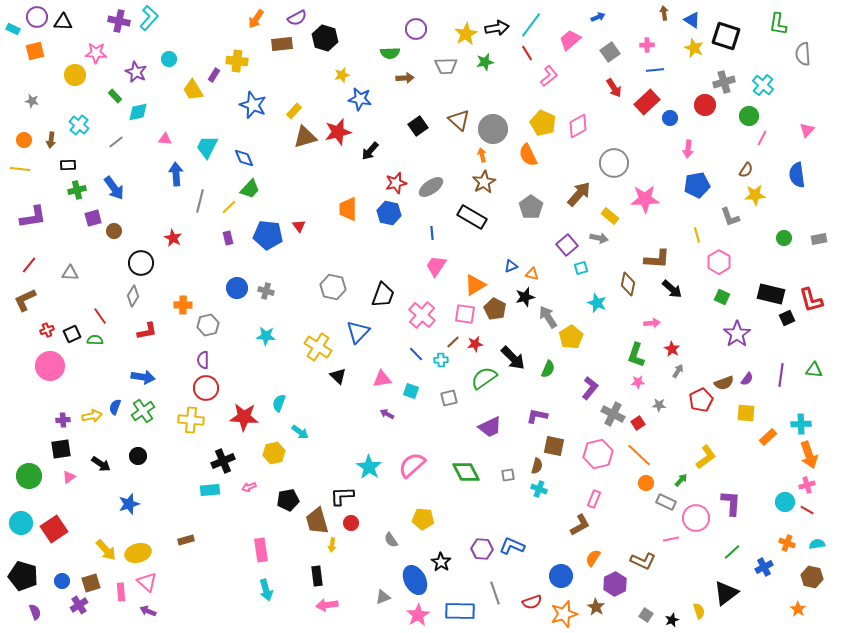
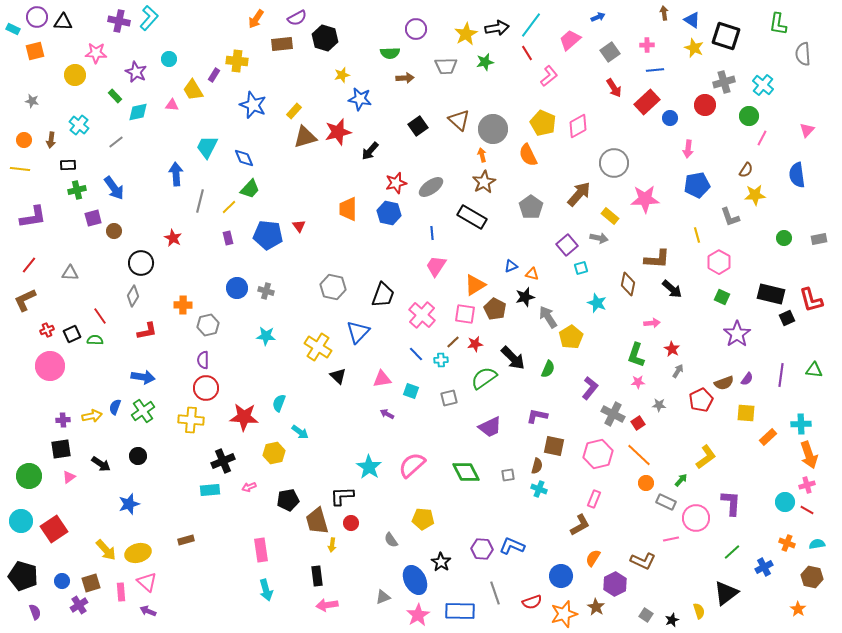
pink triangle at (165, 139): moved 7 px right, 34 px up
cyan circle at (21, 523): moved 2 px up
